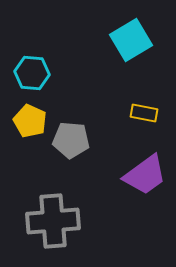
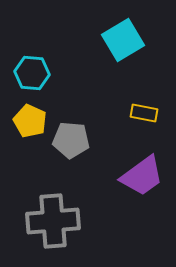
cyan square: moved 8 px left
purple trapezoid: moved 3 px left, 1 px down
